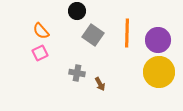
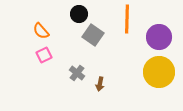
black circle: moved 2 px right, 3 px down
orange line: moved 14 px up
purple circle: moved 1 px right, 3 px up
pink square: moved 4 px right, 2 px down
gray cross: rotated 28 degrees clockwise
brown arrow: rotated 40 degrees clockwise
